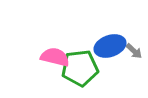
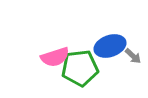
gray arrow: moved 1 px left, 5 px down
pink semicircle: rotated 148 degrees clockwise
